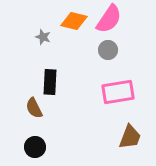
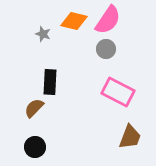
pink semicircle: moved 1 px left, 1 px down
gray star: moved 3 px up
gray circle: moved 2 px left, 1 px up
pink rectangle: rotated 36 degrees clockwise
brown semicircle: rotated 70 degrees clockwise
